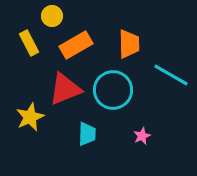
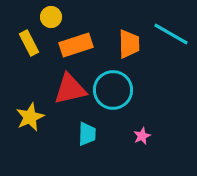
yellow circle: moved 1 px left, 1 px down
orange rectangle: rotated 12 degrees clockwise
cyan line: moved 41 px up
red triangle: moved 5 px right; rotated 9 degrees clockwise
